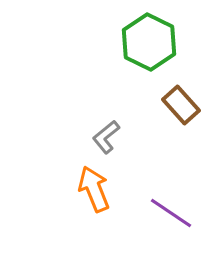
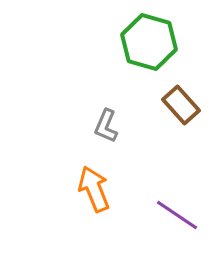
green hexagon: rotated 10 degrees counterclockwise
gray L-shape: moved 11 px up; rotated 28 degrees counterclockwise
purple line: moved 6 px right, 2 px down
